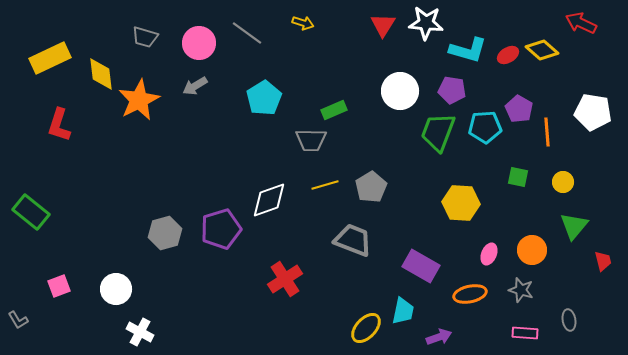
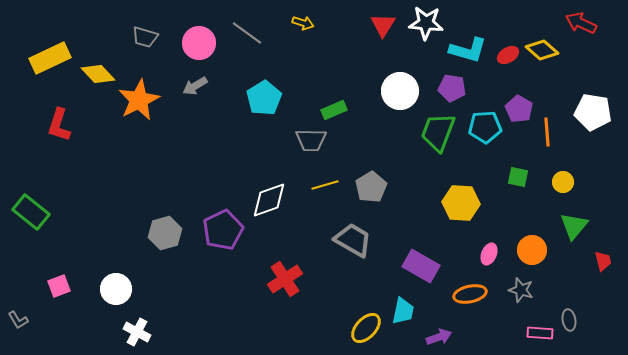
yellow diamond at (101, 74): moved 3 px left; rotated 36 degrees counterclockwise
purple pentagon at (452, 90): moved 2 px up
purple pentagon at (221, 229): moved 2 px right, 1 px down; rotated 9 degrees counterclockwise
gray trapezoid at (353, 240): rotated 9 degrees clockwise
white cross at (140, 332): moved 3 px left
pink rectangle at (525, 333): moved 15 px right
